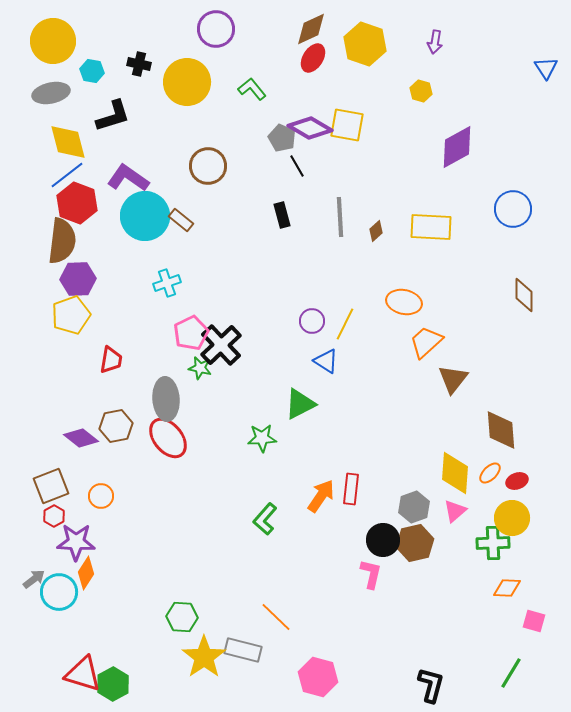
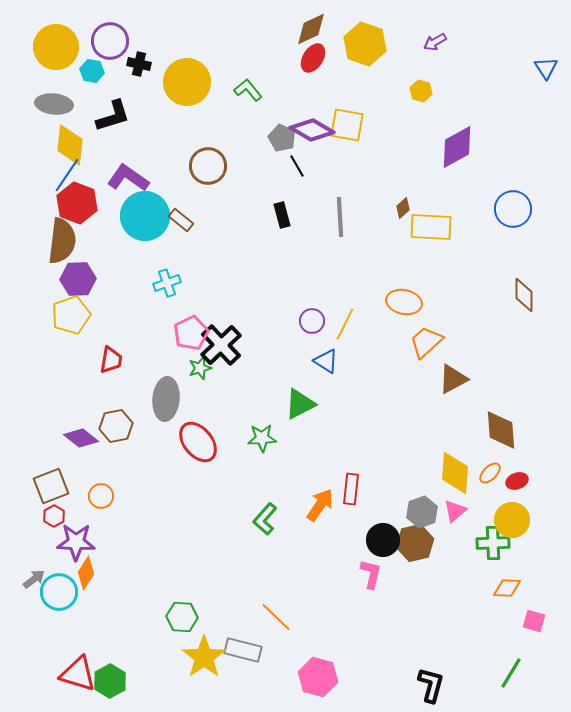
purple circle at (216, 29): moved 106 px left, 12 px down
yellow circle at (53, 41): moved 3 px right, 6 px down
purple arrow at (435, 42): rotated 50 degrees clockwise
green L-shape at (252, 89): moved 4 px left, 1 px down
gray ellipse at (51, 93): moved 3 px right, 11 px down; rotated 18 degrees clockwise
purple diamond at (310, 128): moved 2 px right, 2 px down
yellow diamond at (68, 142): moved 2 px right, 3 px down; rotated 21 degrees clockwise
blue line at (67, 175): rotated 18 degrees counterclockwise
brown diamond at (376, 231): moved 27 px right, 23 px up
green star at (200, 368): rotated 30 degrees counterclockwise
brown triangle at (453, 379): rotated 24 degrees clockwise
gray ellipse at (166, 399): rotated 9 degrees clockwise
red ellipse at (168, 438): moved 30 px right, 4 px down
orange arrow at (321, 496): moved 1 px left, 9 px down
gray hexagon at (414, 507): moved 8 px right, 5 px down
yellow circle at (512, 518): moved 2 px down
red triangle at (83, 674): moved 5 px left
green hexagon at (113, 684): moved 3 px left, 3 px up
